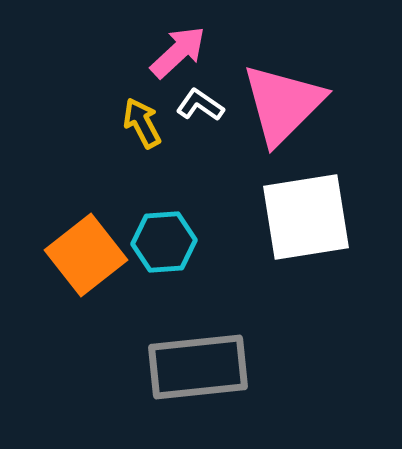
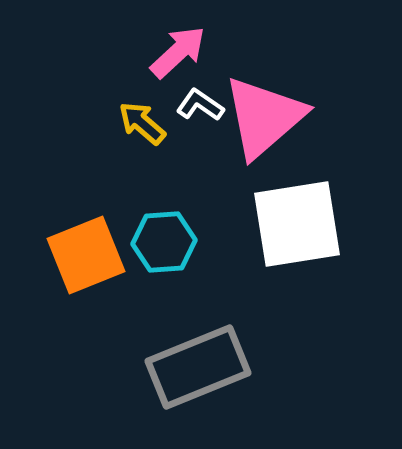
pink triangle: moved 19 px left, 13 px down; rotated 4 degrees clockwise
yellow arrow: rotated 21 degrees counterclockwise
white square: moved 9 px left, 7 px down
orange square: rotated 16 degrees clockwise
gray rectangle: rotated 16 degrees counterclockwise
